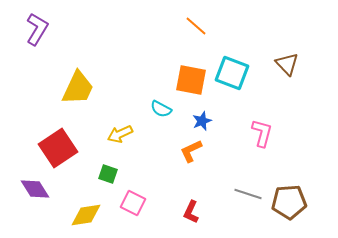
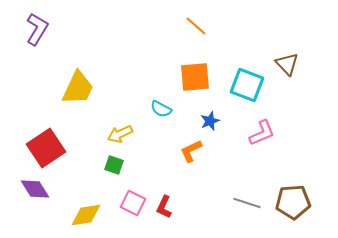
cyan square: moved 15 px right, 12 px down
orange square: moved 4 px right, 3 px up; rotated 16 degrees counterclockwise
blue star: moved 8 px right
pink L-shape: rotated 52 degrees clockwise
red square: moved 12 px left
green square: moved 6 px right, 9 px up
gray line: moved 1 px left, 9 px down
brown pentagon: moved 4 px right
red L-shape: moved 27 px left, 5 px up
